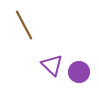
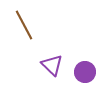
purple circle: moved 6 px right
